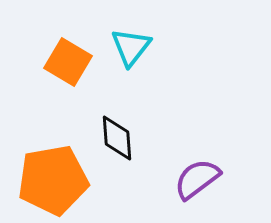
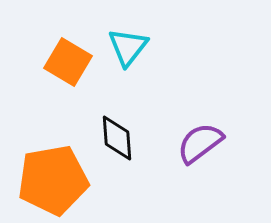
cyan triangle: moved 3 px left
purple semicircle: moved 3 px right, 36 px up
